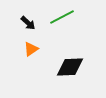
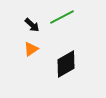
black arrow: moved 4 px right, 2 px down
black diamond: moved 4 px left, 3 px up; rotated 28 degrees counterclockwise
